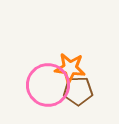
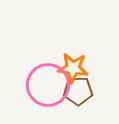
orange star: moved 3 px right
